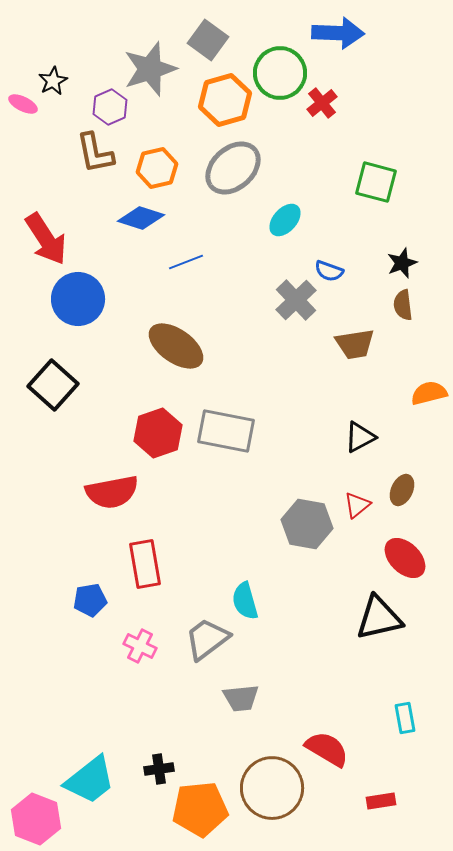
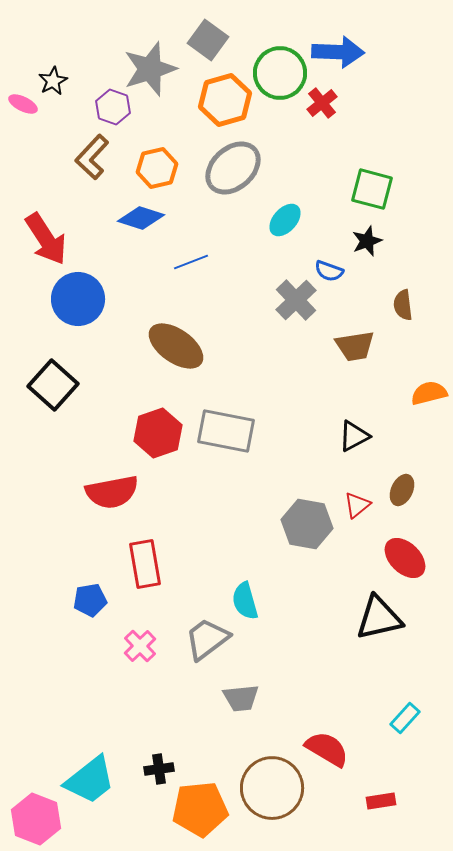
blue arrow at (338, 33): moved 19 px down
purple hexagon at (110, 107): moved 3 px right; rotated 16 degrees counterclockwise
brown L-shape at (95, 153): moved 3 px left, 4 px down; rotated 54 degrees clockwise
green square at (376, 182): moved 4 px left, 7 px down
blue line at (186, 262): moved 5 px right
black star at (402, 263): moved 35 px left, 22 px up
brown trapezoid at (355, 344): moved 2 px down
black triangle at (360, 437): moved 6 px left, 1 px up
pink cross at (140, 646): rotated 20 degrees clockwise
cyan rectangle at (405, 718): rotated 52 degrees clockwise
